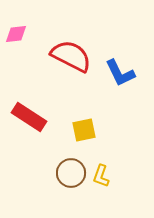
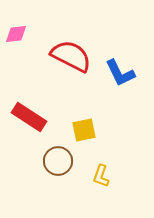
brown circle: moved 13 px left, 12 px up
